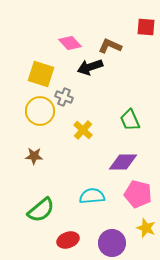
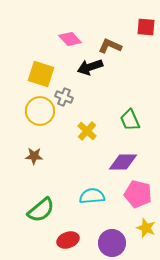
pink diamond: moved 4 px up
yellow cross: moved 4 px right, 1 px down
